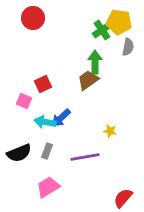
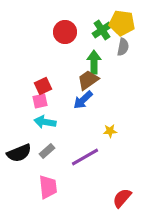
red circle: moved 32 px right, 14 px down
yellow pentagon: moved 3 px right, 1 px down
gray semicircle: moved 5 px left
green arrow: moved 1 px left
red square: moved 2 px down
pink square: moved 16 px right; rotated 35 degrees counterclockwise
blue arrow: moved 22 px right, 18 px up
yellow star: rotated 16 degrees counterclockwise
gray rectangle: rotated 28 degrees clockwise
purple line: rotated 20 degrees counterclockwise
pink trapezoid: rotated 115 degrees clockwise
red semicircle: moved 1 px left
